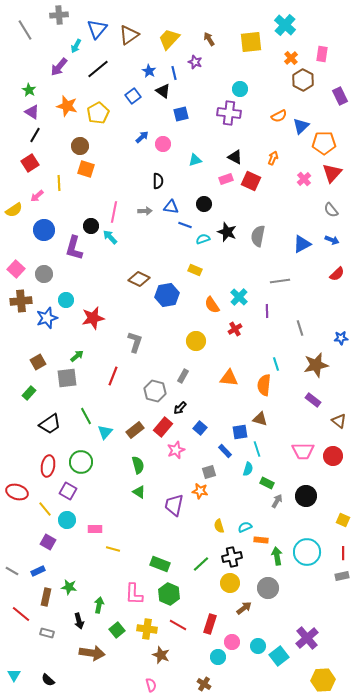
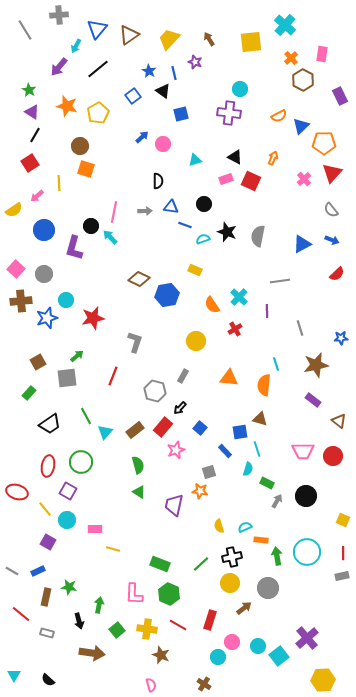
red rectangle at (210, 624): moved 4 px up
